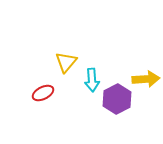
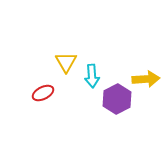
yellow triangle: rotated 10 degrees counterclockwise
cyan arrow: moved 4 px up
